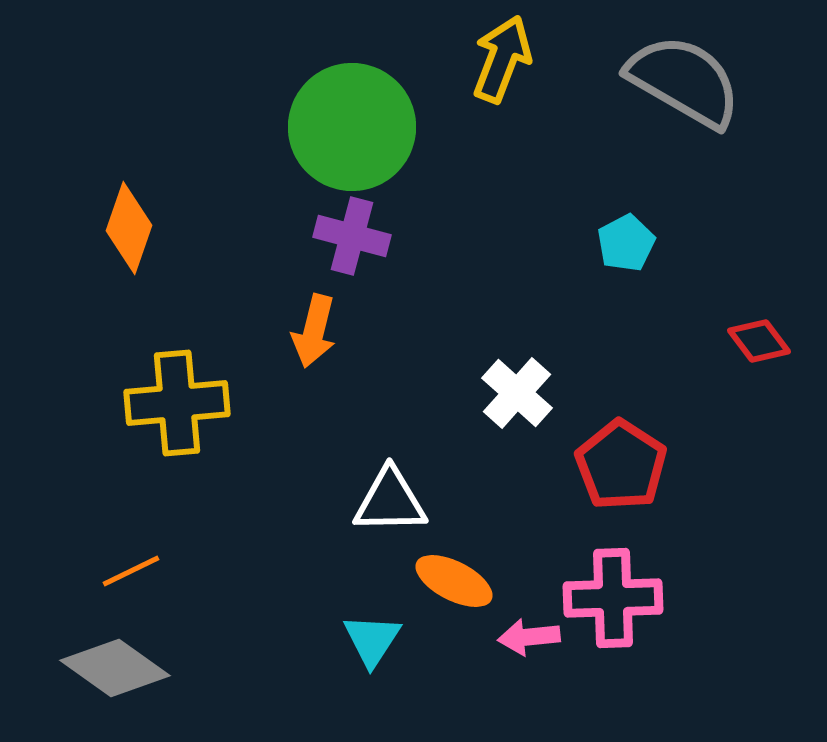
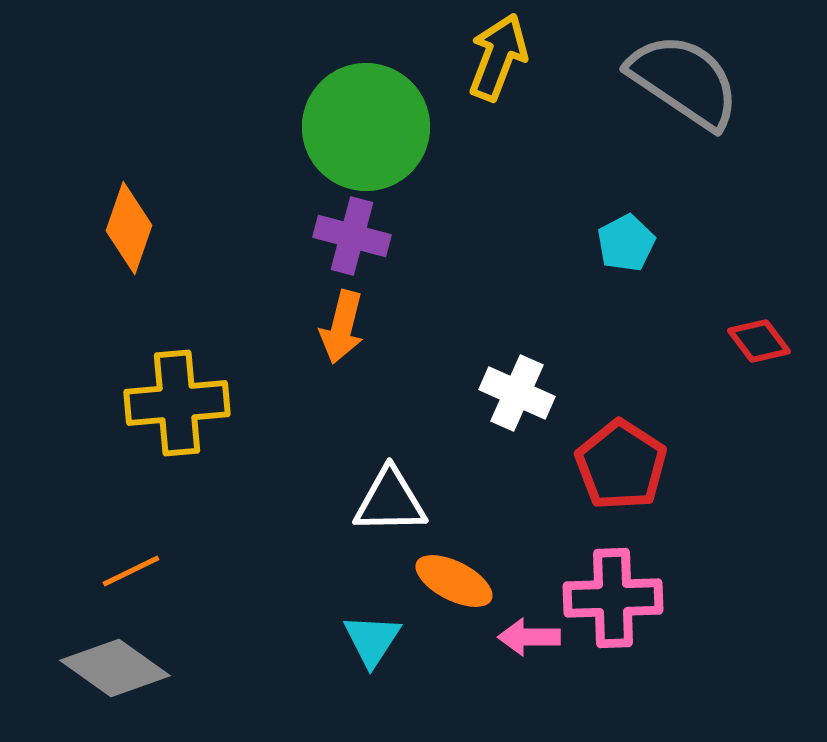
yellow arrow: moved 4 px left, 2 px up
gray semicircle: rotated 4 degrees clockwise
green circle: moved 14 px right
orange arrow: moved 28 px right, 4 px up
white cross: rotated 18 degrees counterclockwise
pink arrow: rotated 6 degrees clockwise
